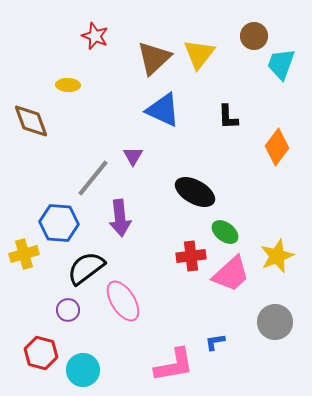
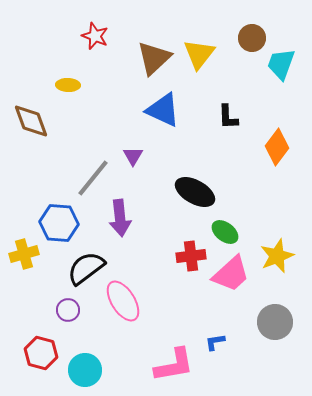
brown circle: moved 2 px left, 2 px down
cyan circle: moved 2 px right
